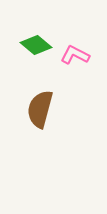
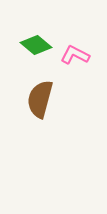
brown semicircle: moved 10 px up
